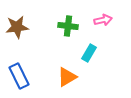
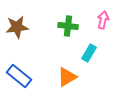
pink arrow: rotated 66 degrees counterclockwise
blue rectangle: rotated 25 degrees counterclockwise
